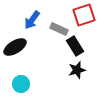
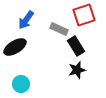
blue arrow: moved 6 px left
black rectangle: moved 1 px right
